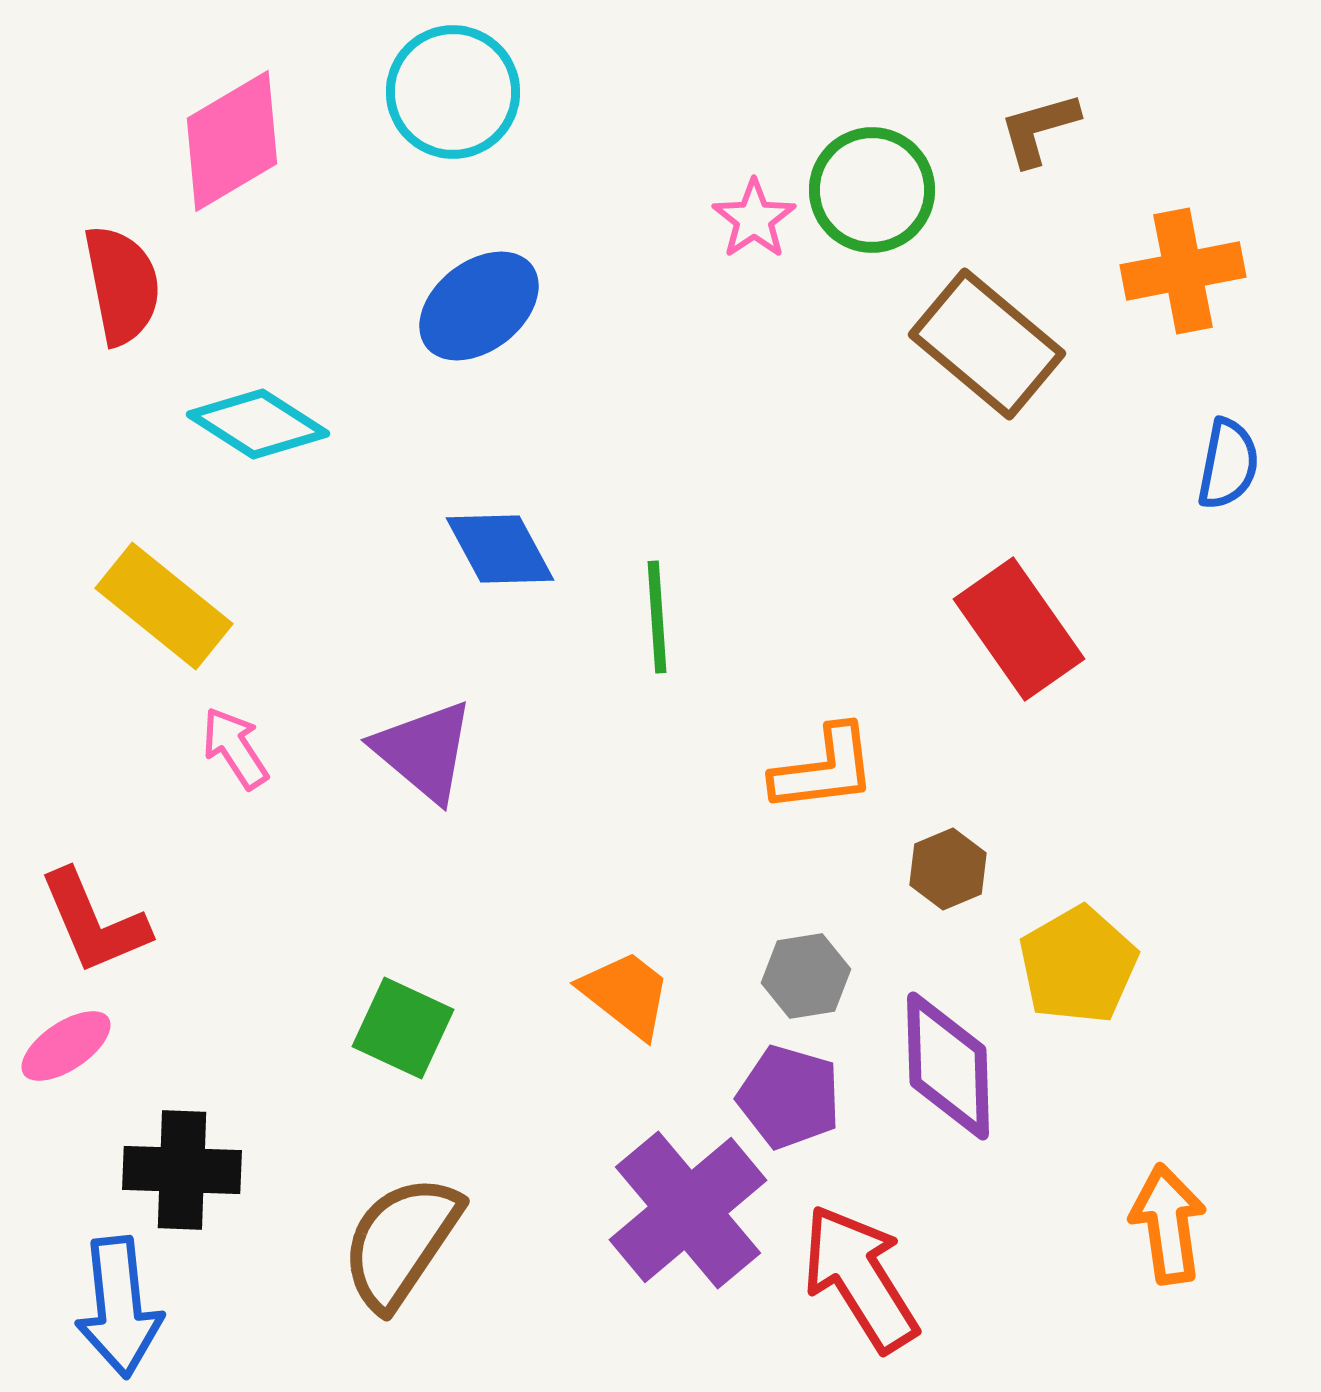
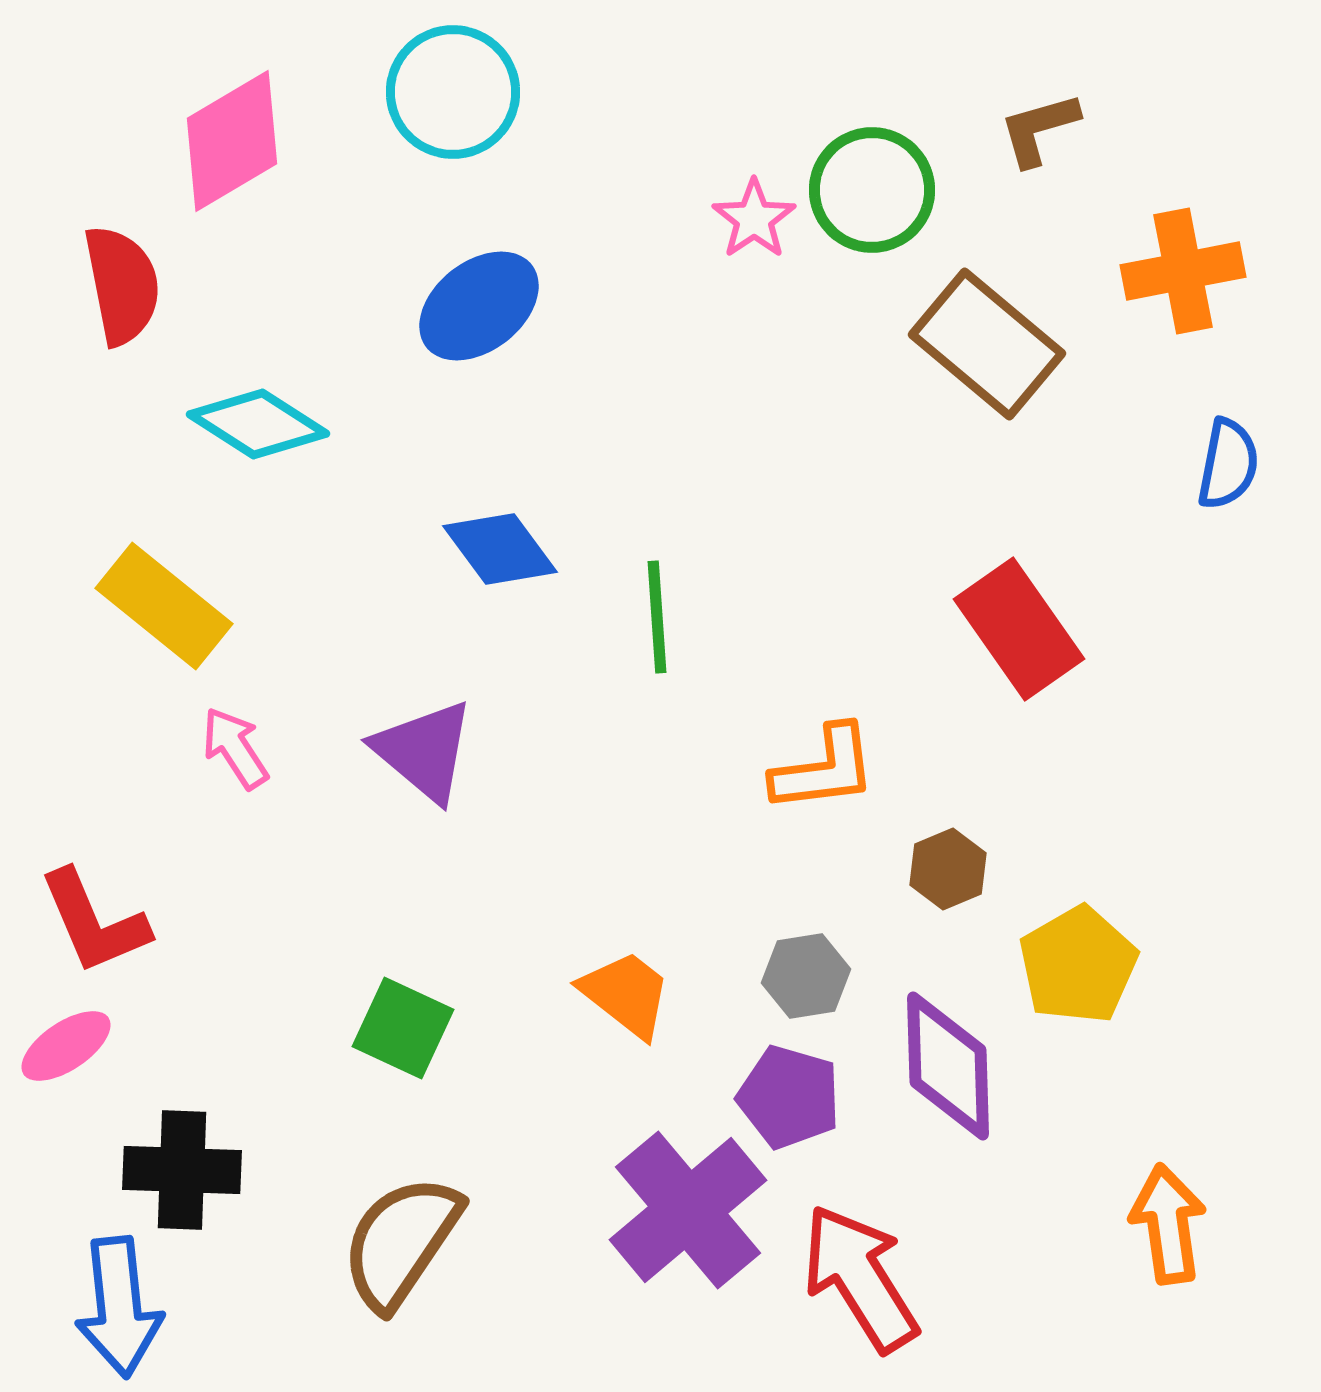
blue diamond: rotated 8 degrees counterclockwise
